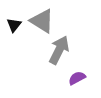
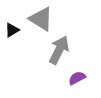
gray triangle: moved 1 px left, 2 px up
black triangle: moved 2 px left, 5 px down; rotated 21 degrees clockwise
